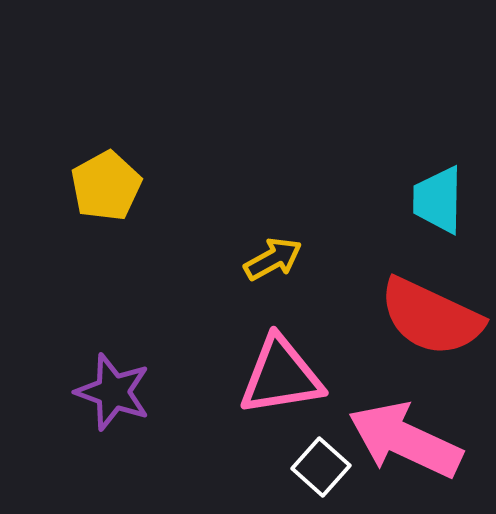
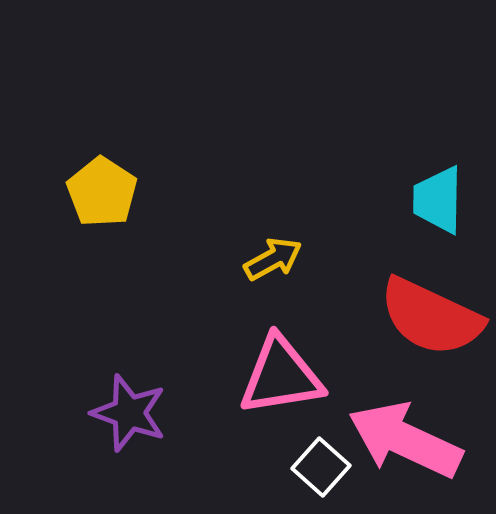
yellow pentagon: moved 4 px left, 6 px down; rotated 10 degrees counterclockwise
purple star: moved 16 px right, 21 px down
